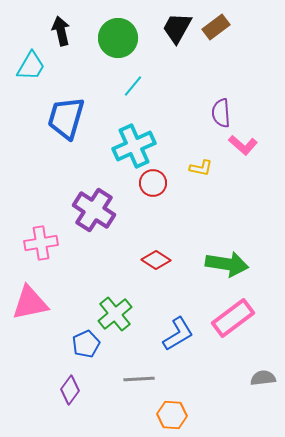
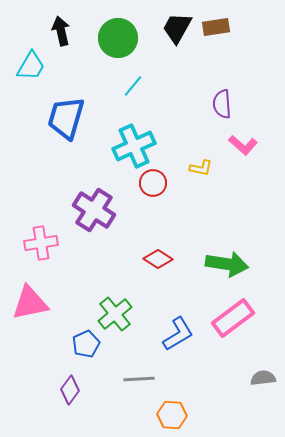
brown rectangle: rotated 28 degrees clockwise
purple semicircle: moved 1 px right, 9 px up
red diamond: moved 2 px right, 1 px up
